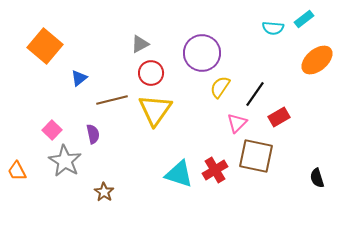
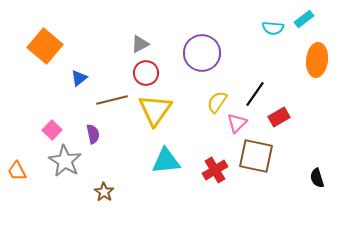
orange ellipse: rotated 44 degrees counterclockwise
red circle: moved 5 px left
yellow semicircle: moved 3 px left, 15 px down
cyan triangle: moved 13 px left, 13 px up; rotated 24 degrees counterclockwise
